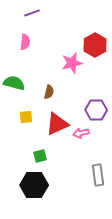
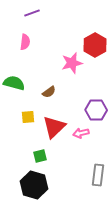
brown semicircle: rotated 40 degrees clockwise
yellow square: moved 2 px right
red triangle: moved 3 px left, 3 px down; rotated 20 degrees counterclockwise
gray rectangle: rotated 15 degrees clockwise
black hexagon: rotated 16 degrees clockwise
